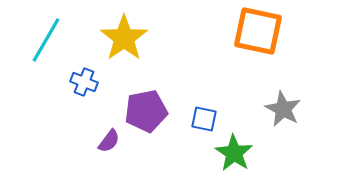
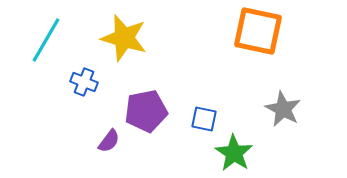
yellow star: rotated 21 degrees counterclockwise
